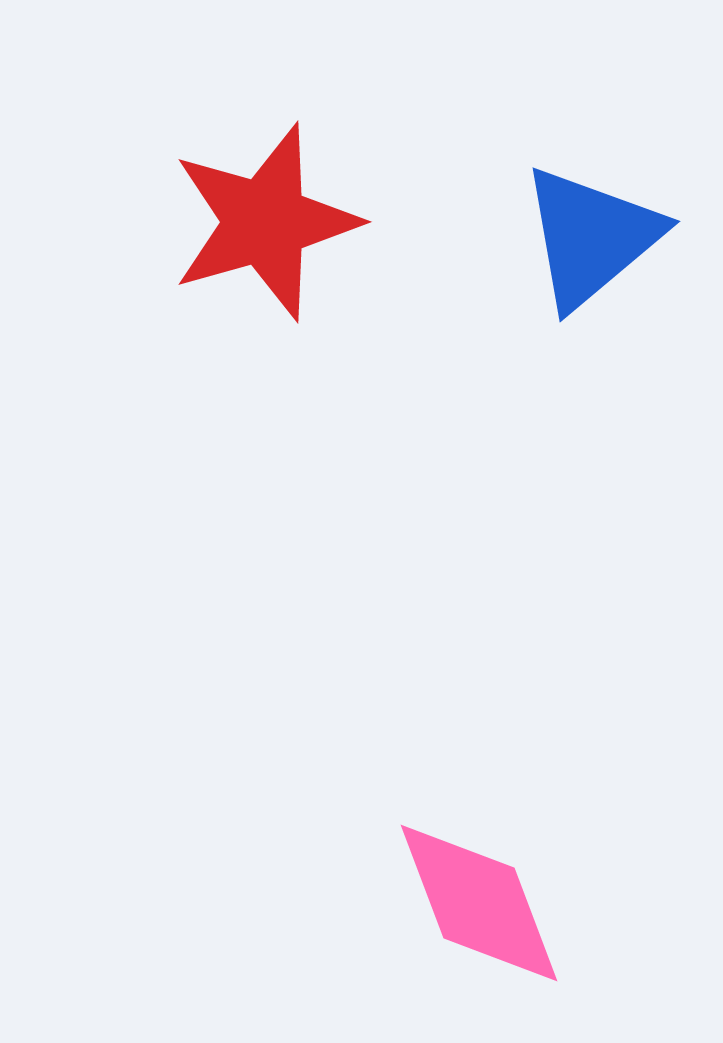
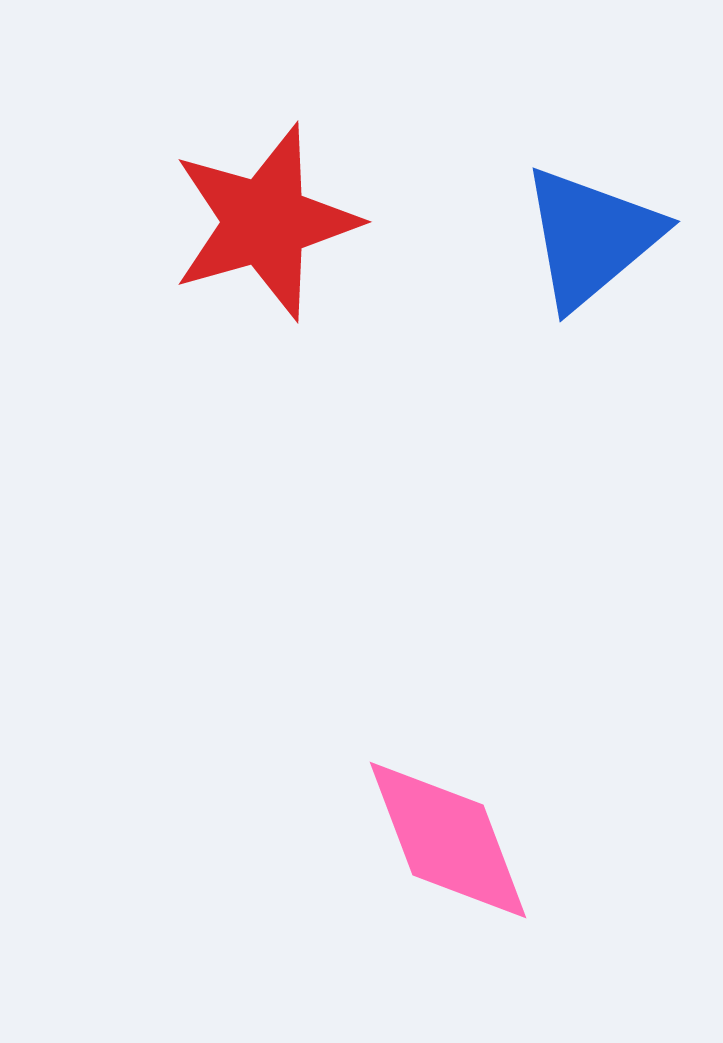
pink diamond: moved 31 px left, 63 px up
